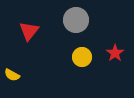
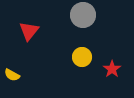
gray circle: moved 7 px right, 5 px up
red star: moved 3 px left, 16 px down
